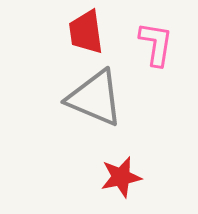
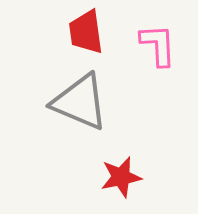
pink L-shape: moved 2 px right, 1 px down; rotated 12 degrees counterclockwise
gray triangle: moved 15 px left, 4 px down
